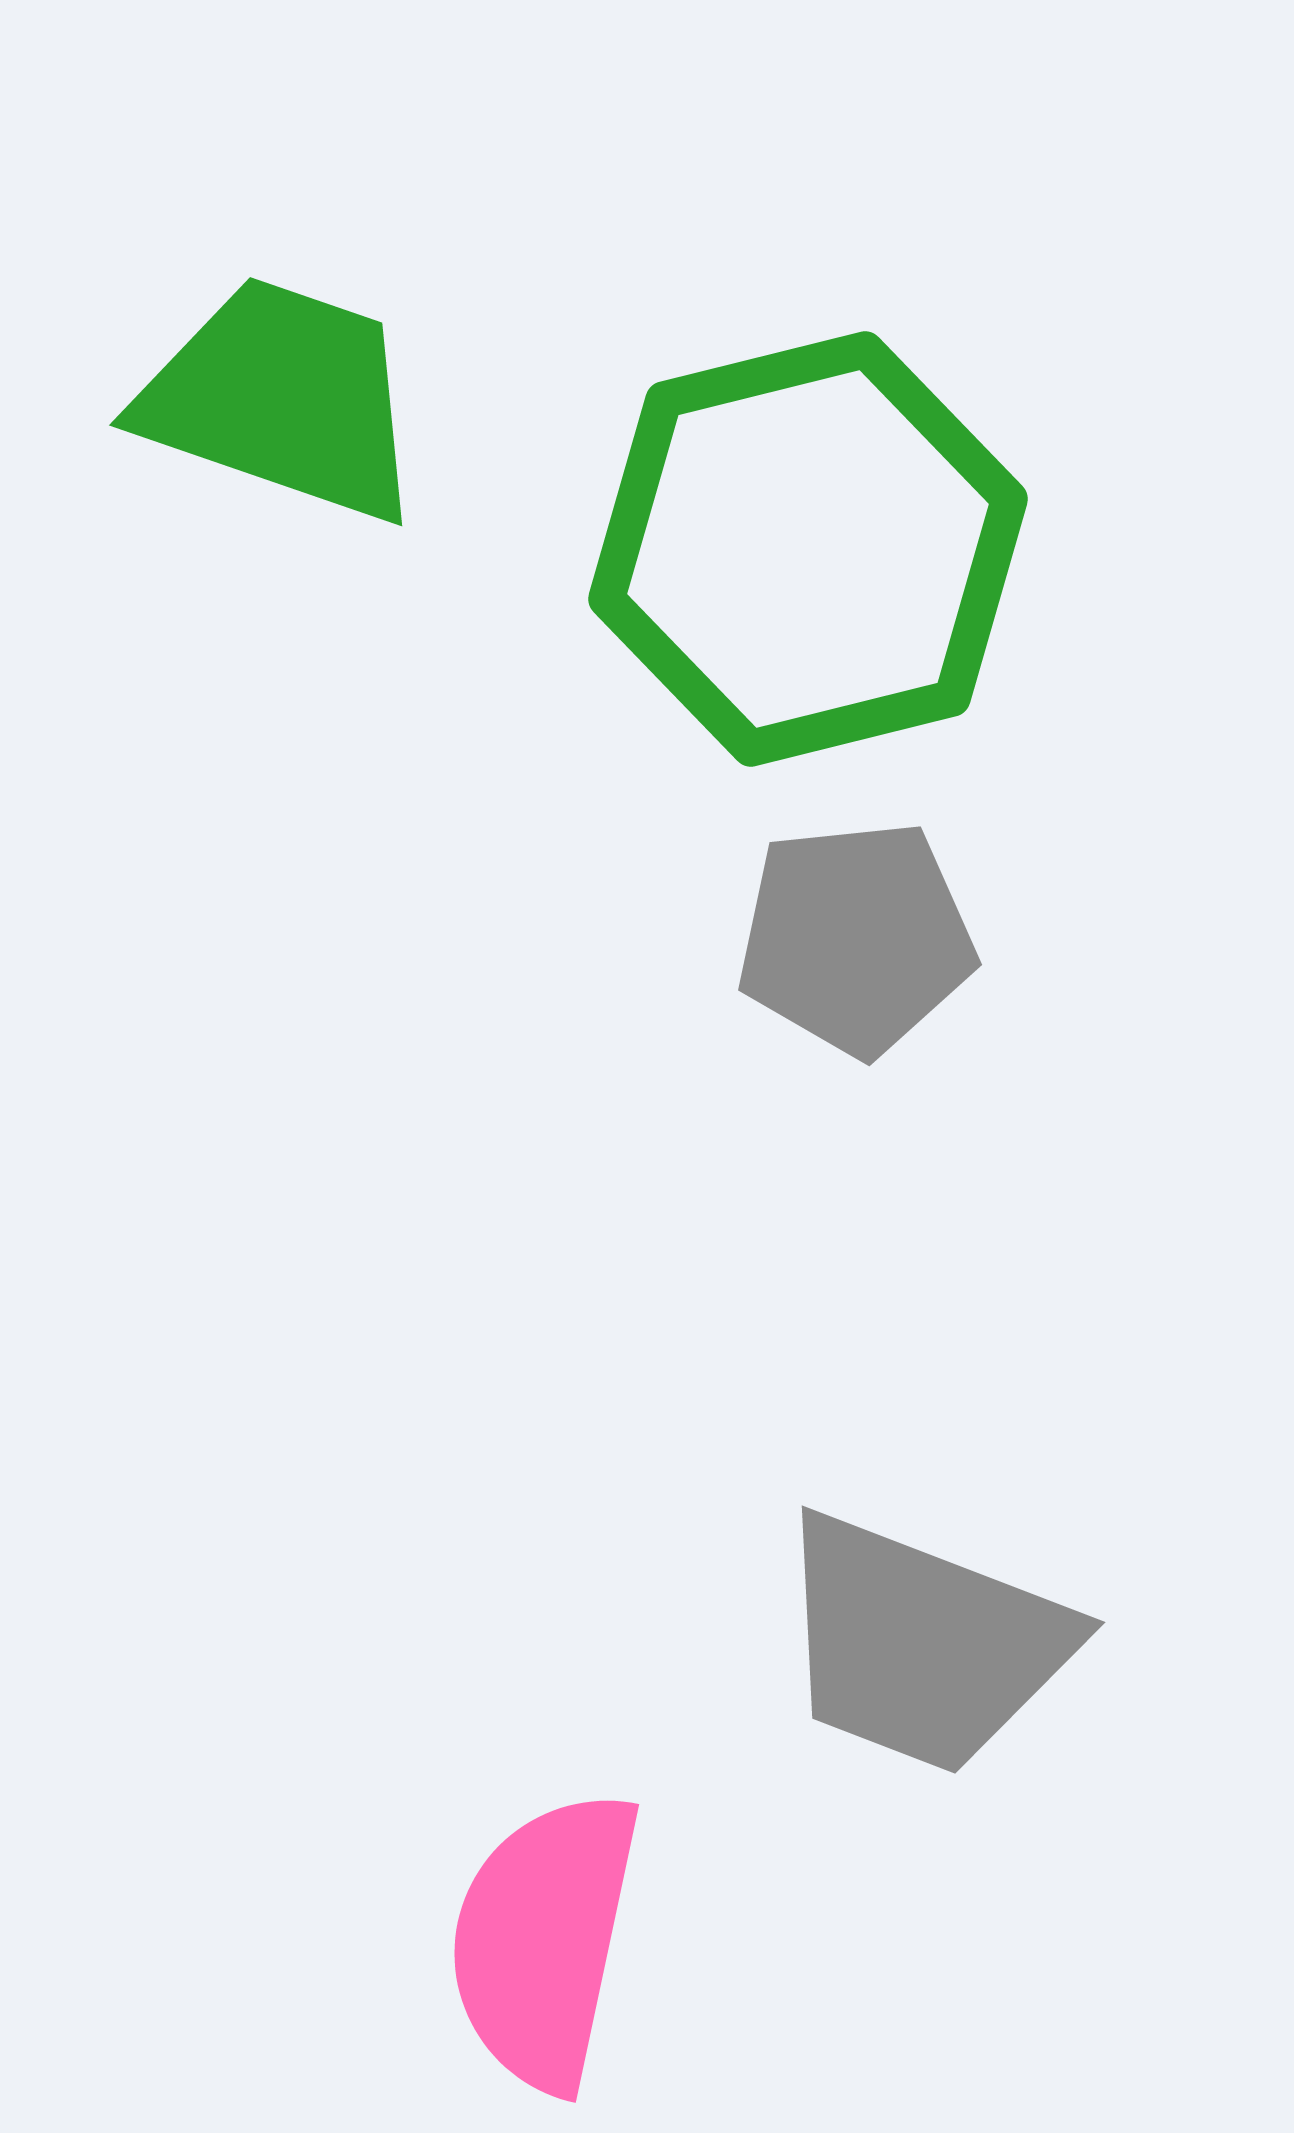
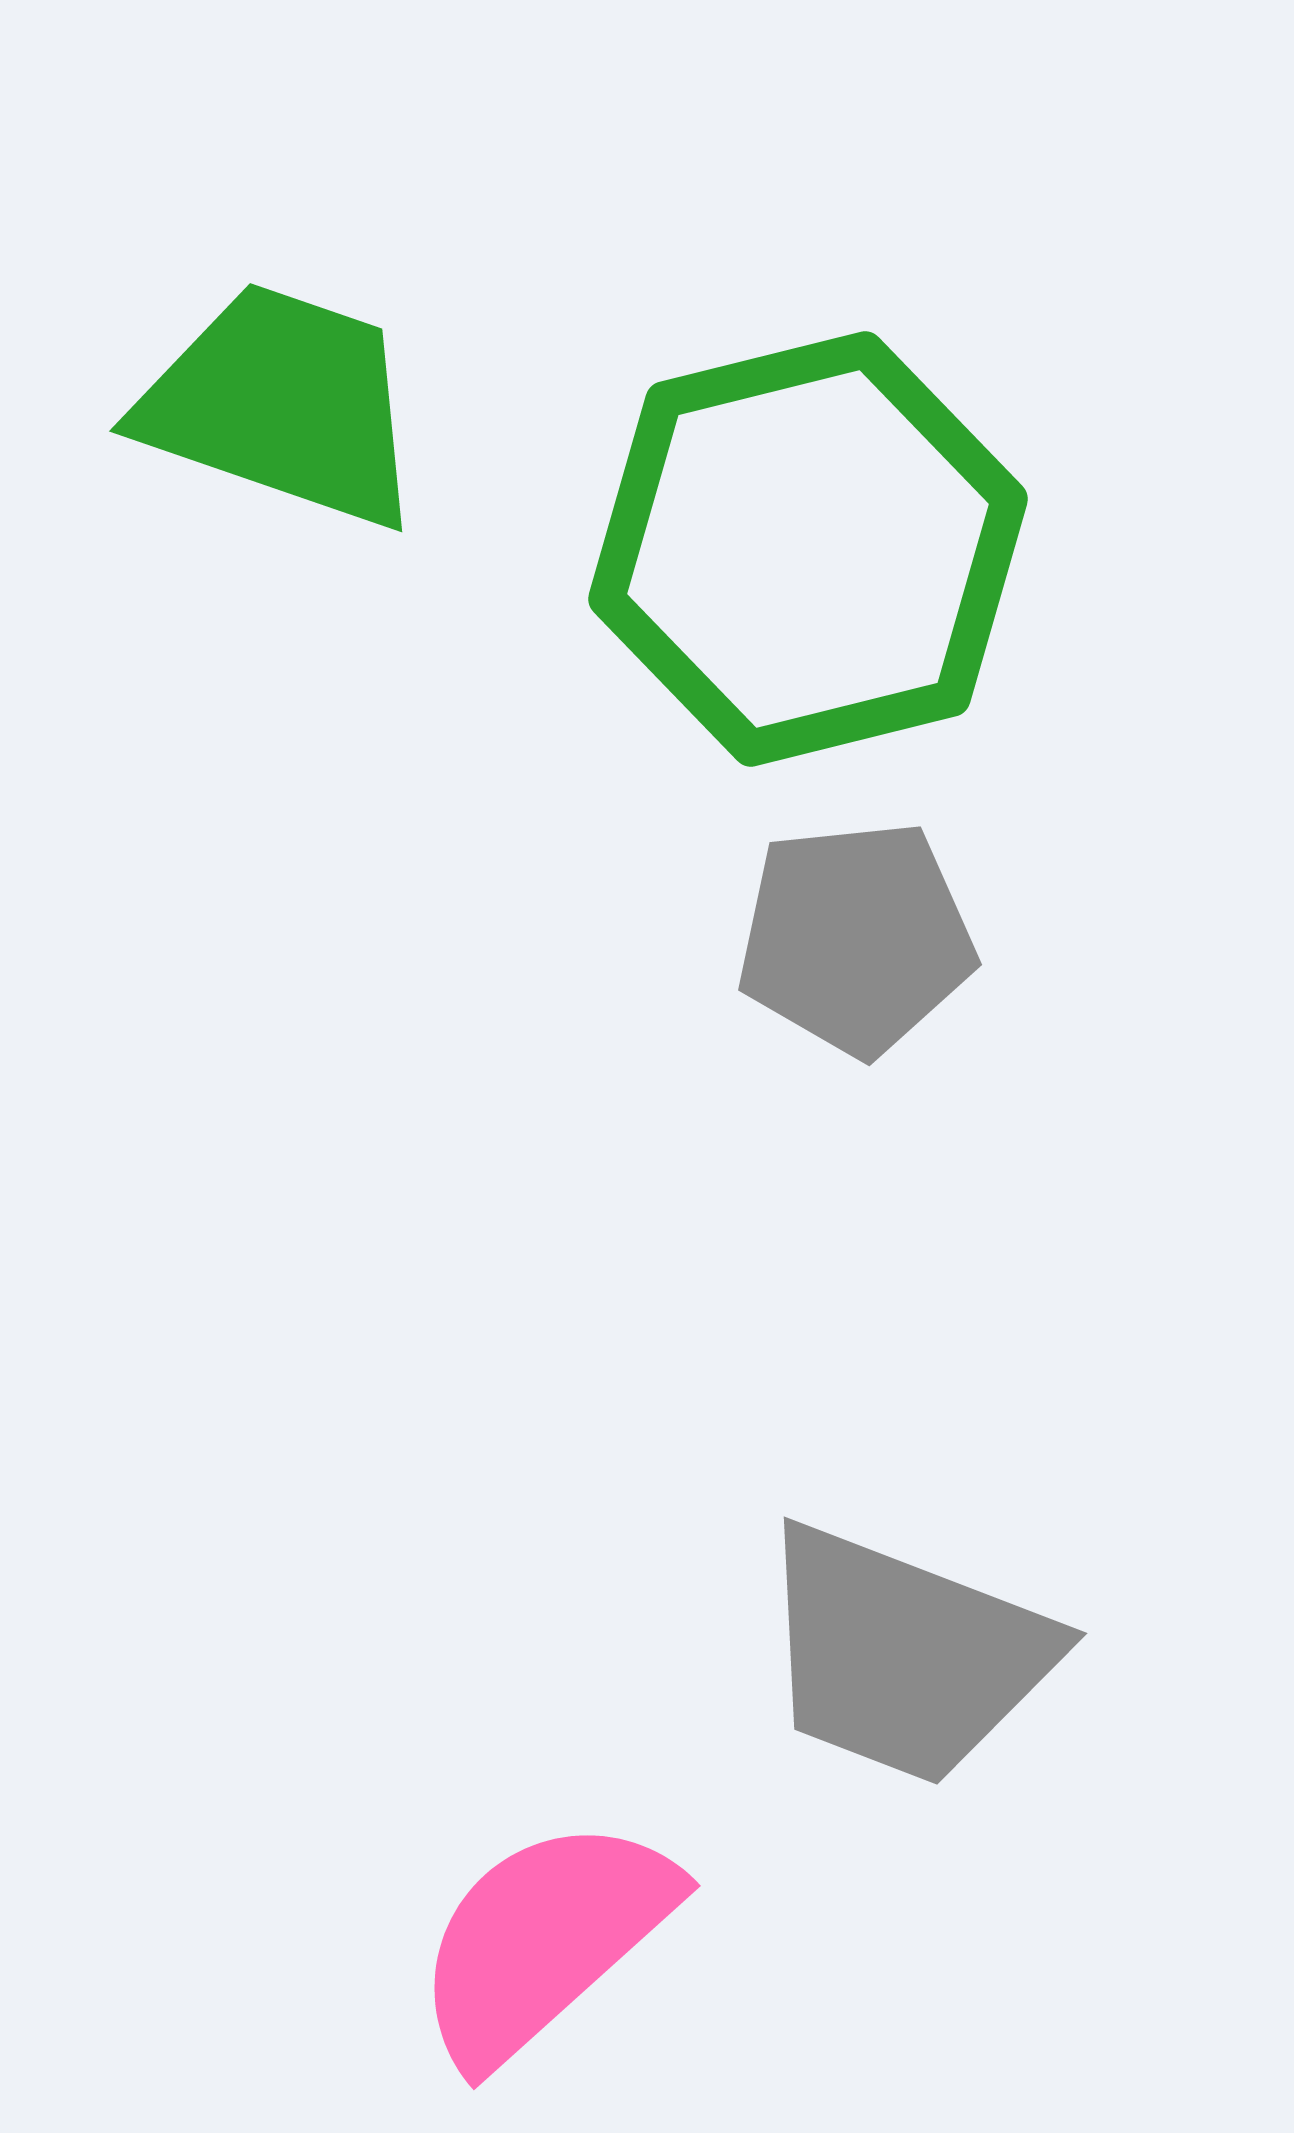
green trapezoid: moved 6 px down
gray trapezoid: moved 18 px left, 11 px down
pink semicircle: rotated 36 degrees clockwise
